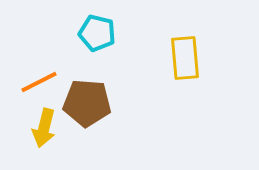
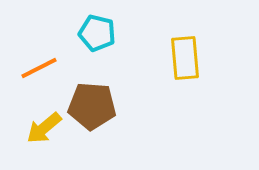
orange line: moved 14 px up
brown pentagon: moved 5 px right, 3 px down
yellow arrow: rotated 36 degrees clockwise
